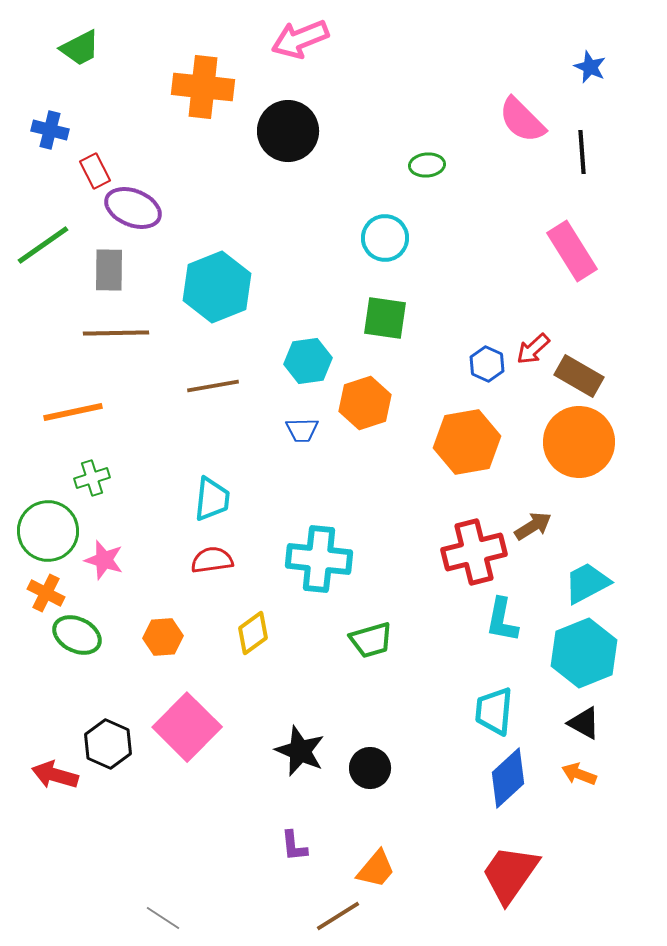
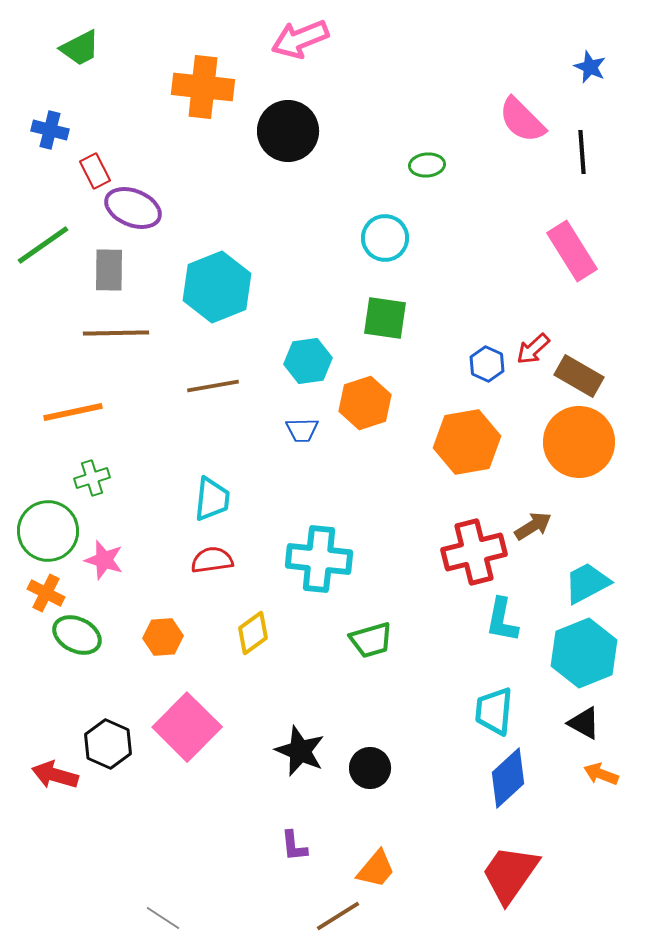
orange arrow at (579, 774): moved 22 px right
